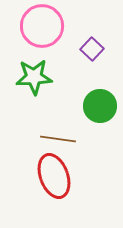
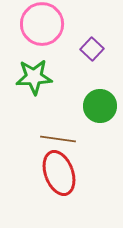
pink circle: moved 2 px up
red ellipse: moved 5 px right, 3 px up
